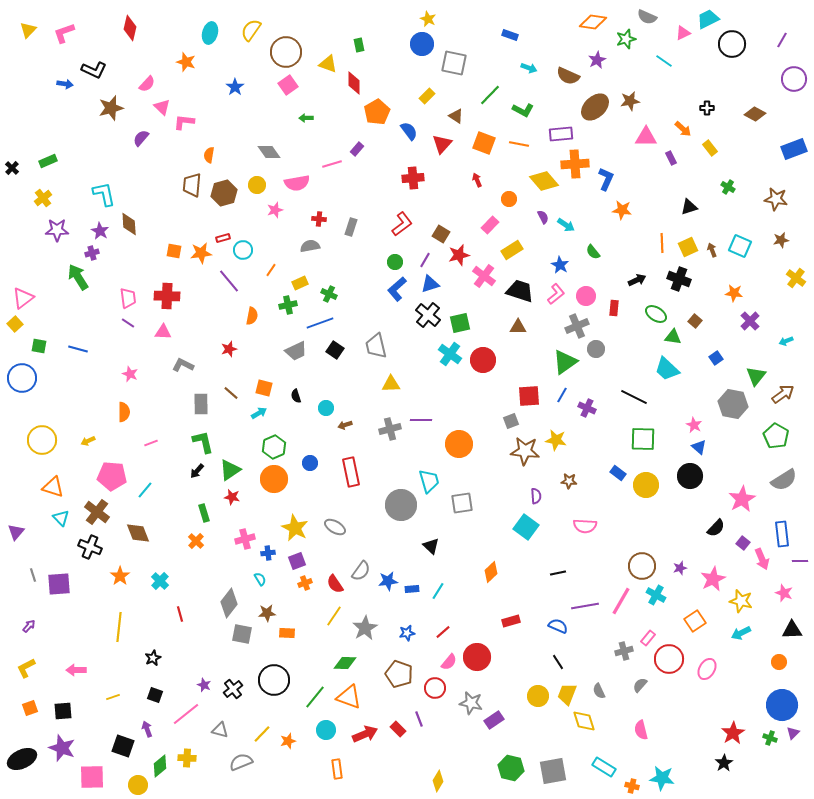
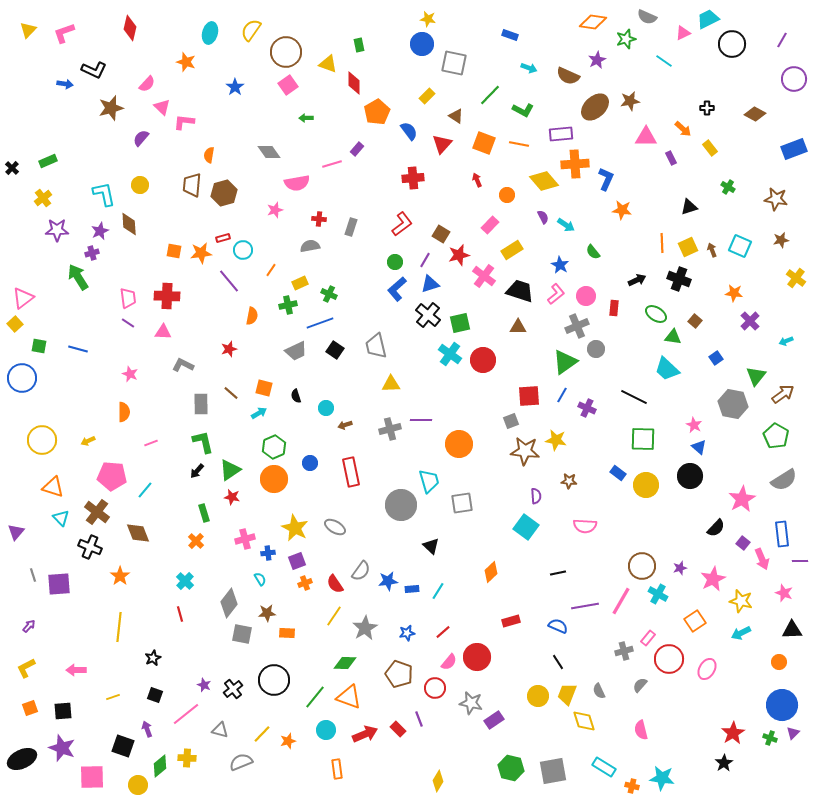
yellow star at (428, 19): rotated 14 degrees counterclockwise
yellow circle at (257, 185): moved 117 px left
orange circle at (509, 199): moved 2 px left, 4 px up
purple star at (100, 231): rotated 18 degrees clockwise
cyan cross at (160, 581): moved 25 px right
cyan cross at (656, 595): moved 2 px right, 1 px up
